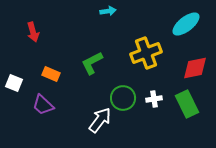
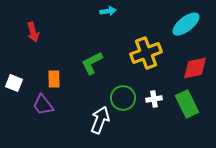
orange rectangle: moved 3 px right, 5 px down; rotated 66 degrees clockwise
purple trapezoid: rotated 10 degrees clockwise
white arrow: rotated 16 degrees counterclockwise
